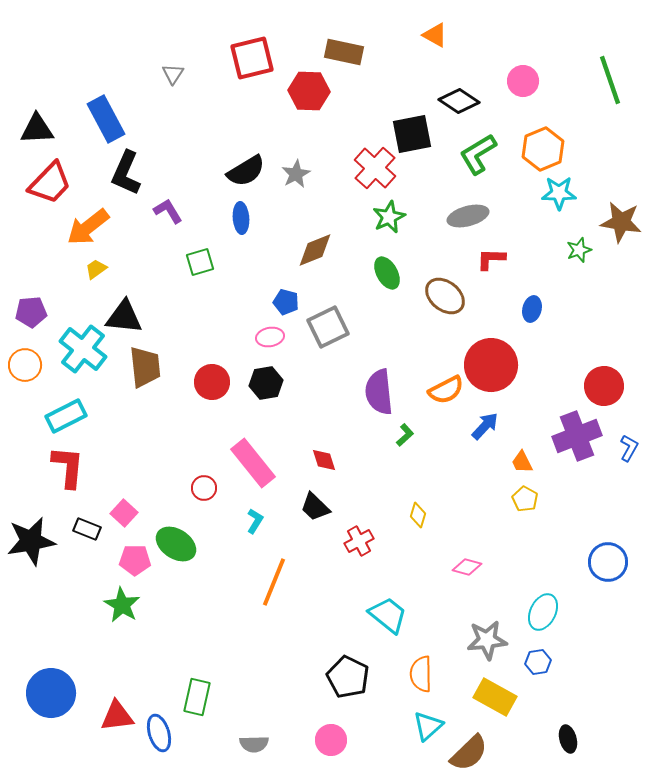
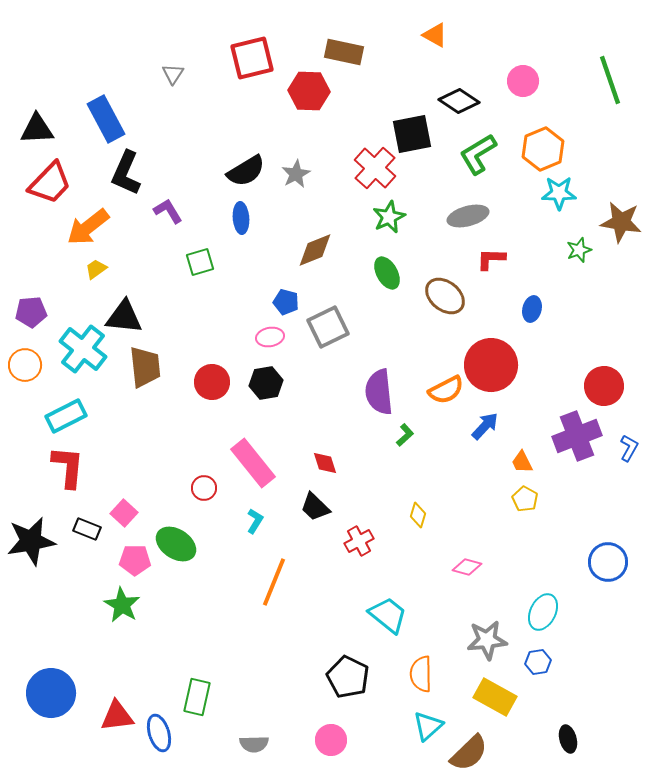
red diamond at (324, 460): moved 1 px right, 3 px down
